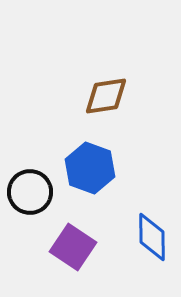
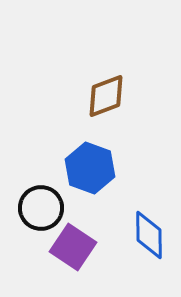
brown diamond: rotated 12 degrees counterclockwise
black circle: moved 11 px right, 16 px down
blue diamond: moved 3 px left, 2 px up
